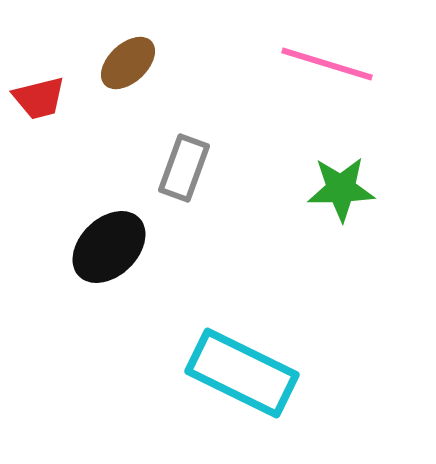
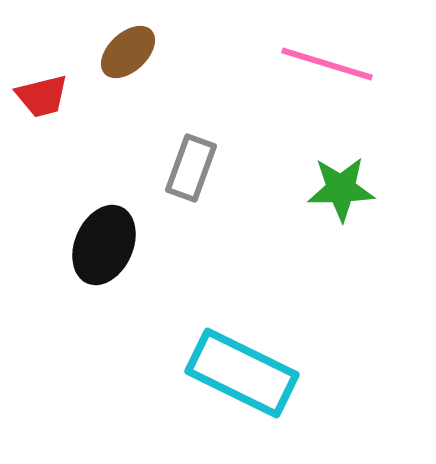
brown ellipse: moved 11 px up
red trapezoid: moved 3 px right, 2 px up
gray rectangle: moved 7 px right
black ellipse: moved 5 px left, 2 px up; rotated 22 degrees counterclockwise
